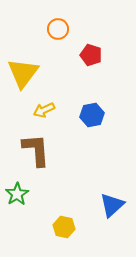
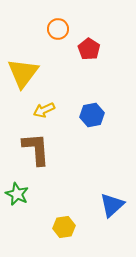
red pentagon: moved 2 px left, 6 px up; rotated 15 degrees clockwise
brown L-shape: moved 1 px up
green star: rotated 15 degrees counterclockwise
yellow hexagon: rotated 20 degrees counterclockwise
